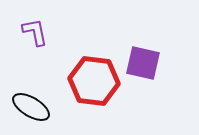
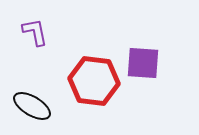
purple square: rotated 9 degrees counterclockwise
black ellipse: moved 1 px right, 1 px up
